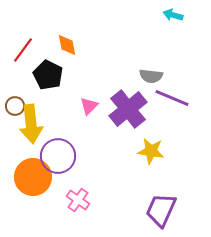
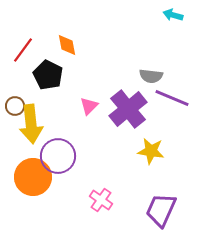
pink cross: moved 23 px right
